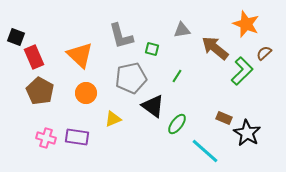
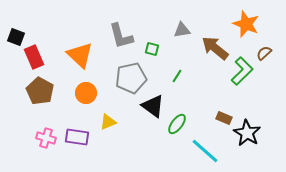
yellow triangle: moved 5 px left, 3 px down
